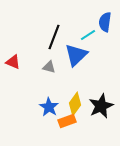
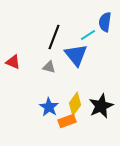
blue triangle: rotated 25 degrees counterclockwise
